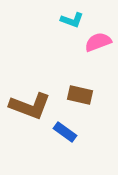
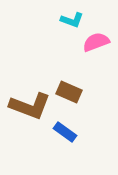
pink semicircle: moved 2 px left
brown rectangle: moved 11 px left, 3 px up; rotated 10 degrees clockwise
